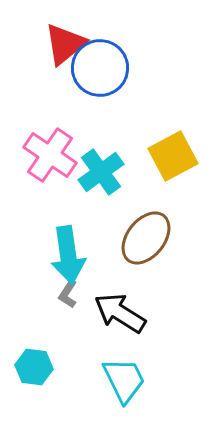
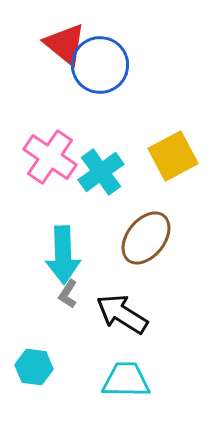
red triangle: rotated 42 degrees counterclockwise
blue circle: moved 3 px up
pink cross: moved 2 px down
cyan arrow: moved 5 px left; rotated 6 degrees clockwise
black arrow: moved 2 px right, 1 px down
cyan trapezoid: moved 2 px right; rotated 63 degrees counterclockwise
